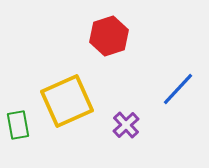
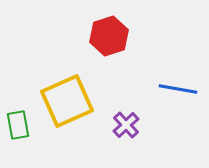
blue line: rotated 57 degrees clockwise
